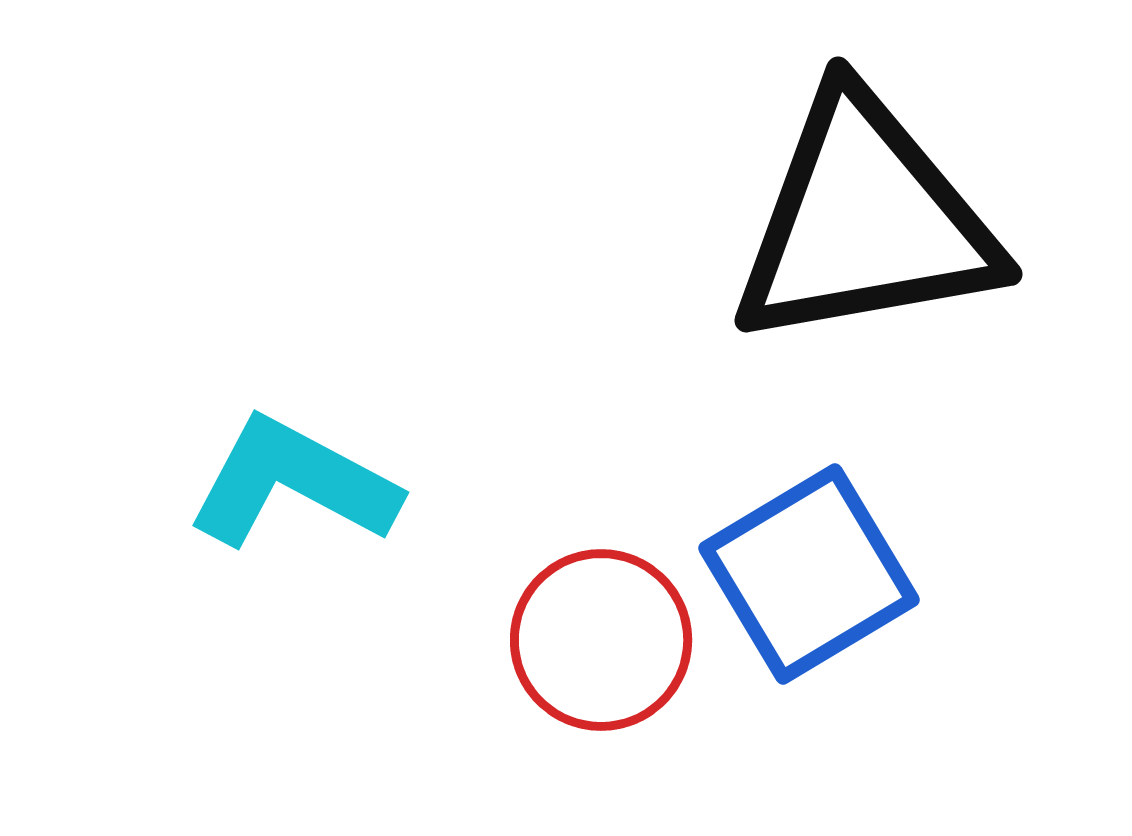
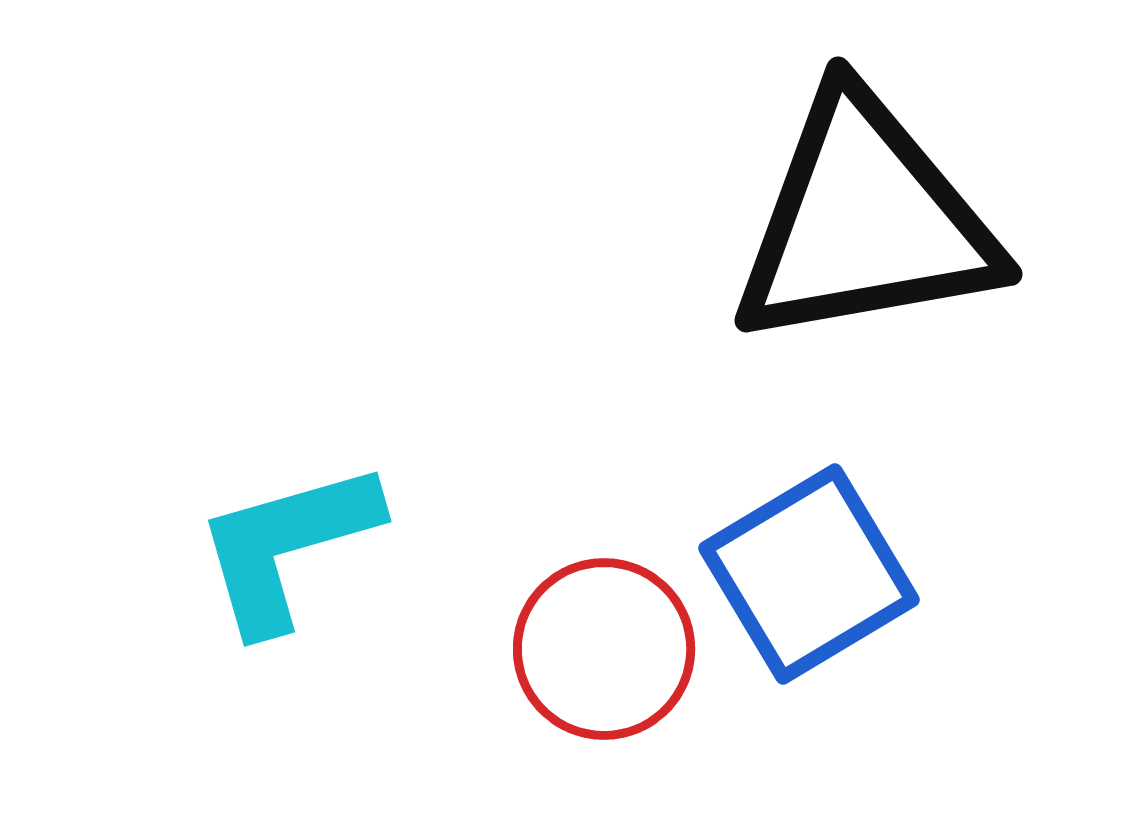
cyan L-shape: moved 6 px left, 63 px down; rotated 44 degrees counterclockwise
red circle: moved 3 px right, 9 px down
